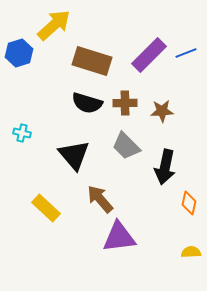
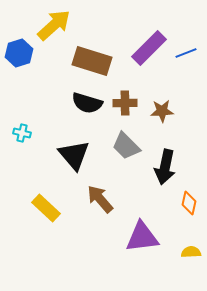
purple rectangle: moved 7 px up
purple triangle: moved 23 px right
